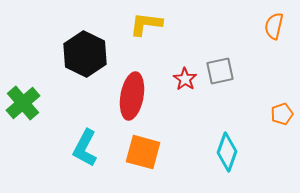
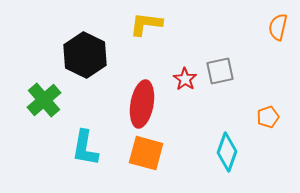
orange semicircle: moved 4 px right, 1 px down
black hexagon: moved 1 px down
red ellipse: moved 10 px right, 8 px down
green cross: moved 21 px right, 3 px up
orange pentagon: moved 14 px left, 3 px down
cyan L-shape: rotated 18 degrees counterclockwise
orange square: moved 3 px right, 1 px down
